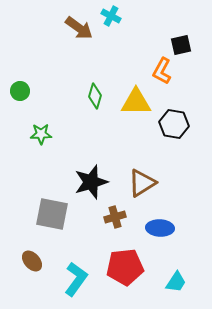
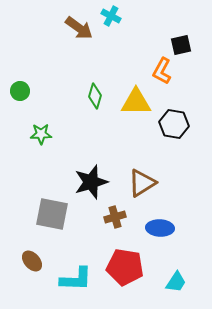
red pentagon: rotated 15 degrees clockwise
cyan L-shape: rotated 56 degrees clockwise
